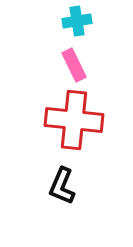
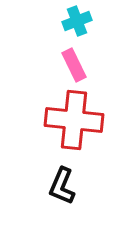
cyan cross: rotated 12 degrees counterclockwise
